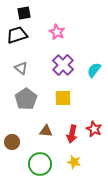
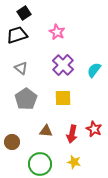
black square: rotated 24 degrees counterclockwise
